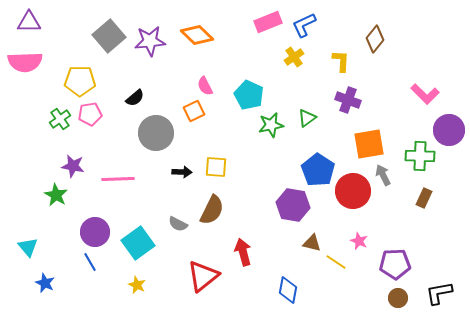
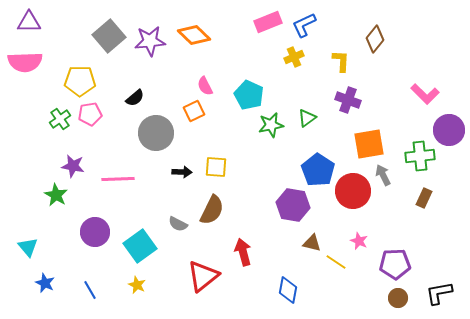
orange diamond at (197, 35): moved 3 px left
yellow cross at (294, 57): rotated 12 degrees clockwise
green cross at (420, 156): rotated 8 degrees counterclockwise
cyan square at (138, 243): moved 2 px right, 3 px down
blue line at (90, 262): moved 28 px down
